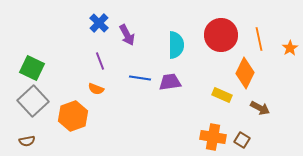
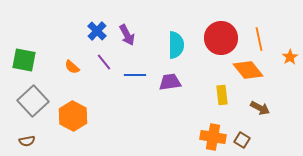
blue cross: moved 2 px left, 8 px down
red circle: moved 3 px down
orange star: moved 9 px down
purple line: moved 4 px right, 1 px down; rotated 18 degrees counterclockwise
green square: moved 8 px left, 8 px up; rotated 15 degrees counterclockwise
orange diamond: moved 3 px right, 3 px up; rotated 64 degrees counterclockwise
blue line: moved 5 px left, 3 px up; rotated 10 degrees counterclockwise
orange semicircle: moved 24 px left, 22 px up; rotated 21 degrees clockwise
yellow rectangle: rotated 60 degrees clockwise
orange hexagon: rotated 12 degrees counterclockwise
